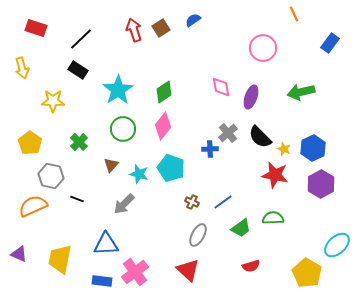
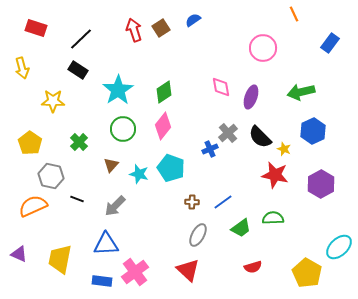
blue hexagon at (313, 148): moved 17 px up
blue cross at (210, 149): rotated 21 degrees counterclockwise
brown cross at (192, 202): rotated 24 degrees counterclockwise
gray arrow at (124, 204): moved 9 px left, 2 px down
cyan ellipse at (337, 245): moved 2 px right, 2 px down
red semicircle at (251, 266): moved 2 px right, 1 px down
